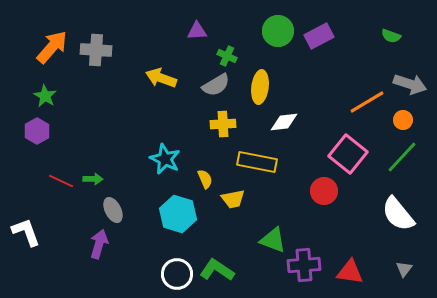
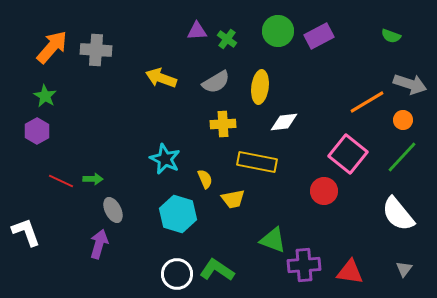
green cross: moved 17 px up; rotated 12 degrees clockwise
gray semicircle: moved 3 px up
